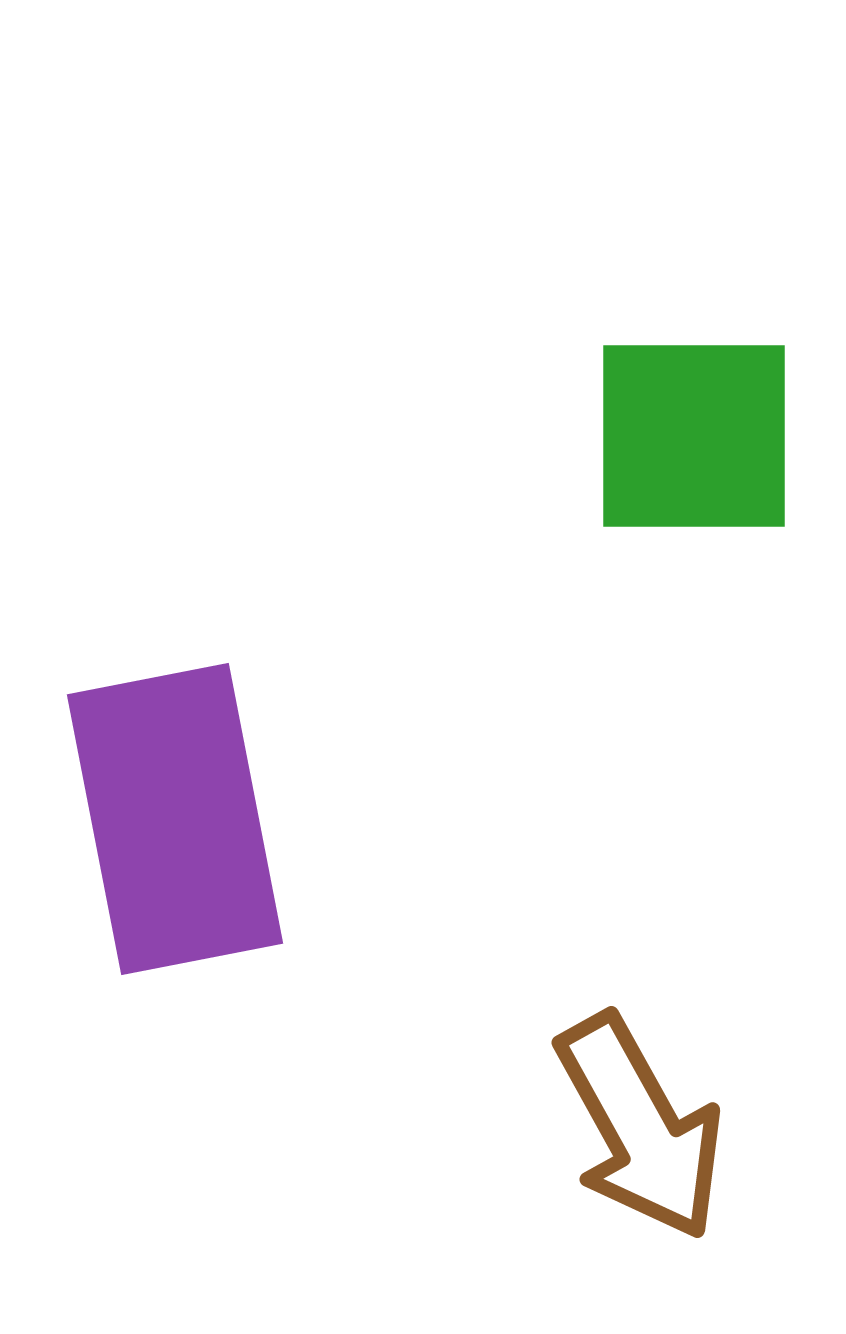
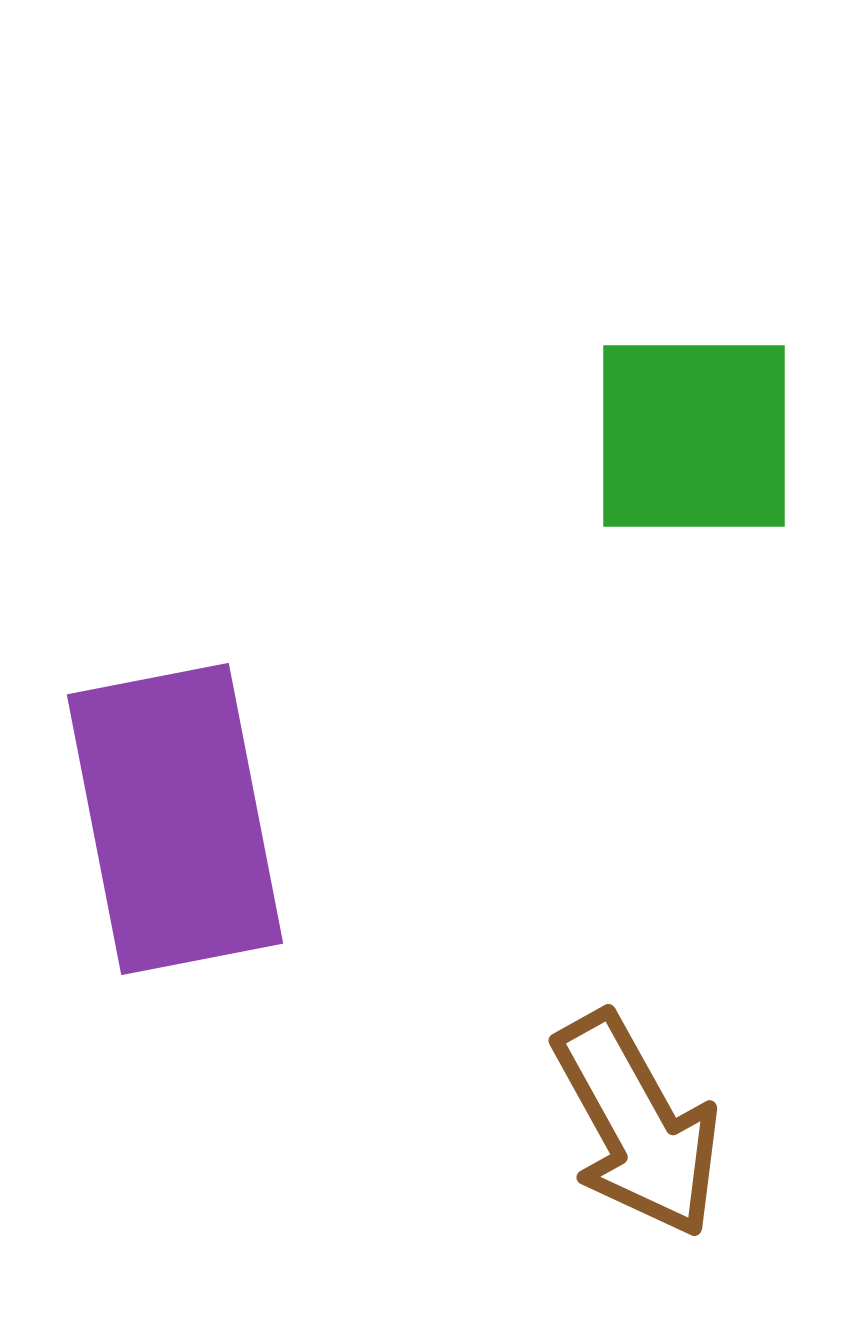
brown arrow: moved 3 px left, 2 px up
